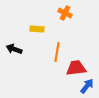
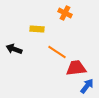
orange line: rotated 66 degrees counterclockwise
